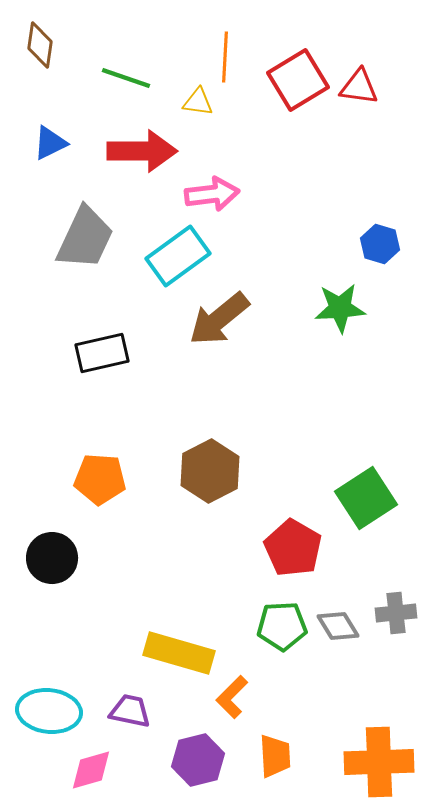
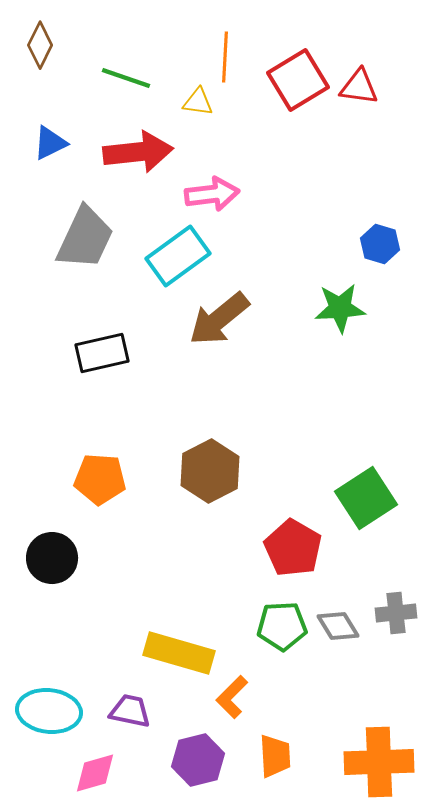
brown diamond: rotated 18 degrees clockwise
red arrow: moved 4 px left, 1 px down; rotated 6 degrees counterclockwise
pink diamond: moved 4 px right, 3 px down
